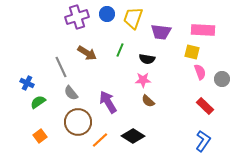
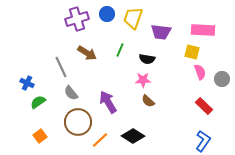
purple cross: moved 2 px down
red rectangle: moved 1 px left
